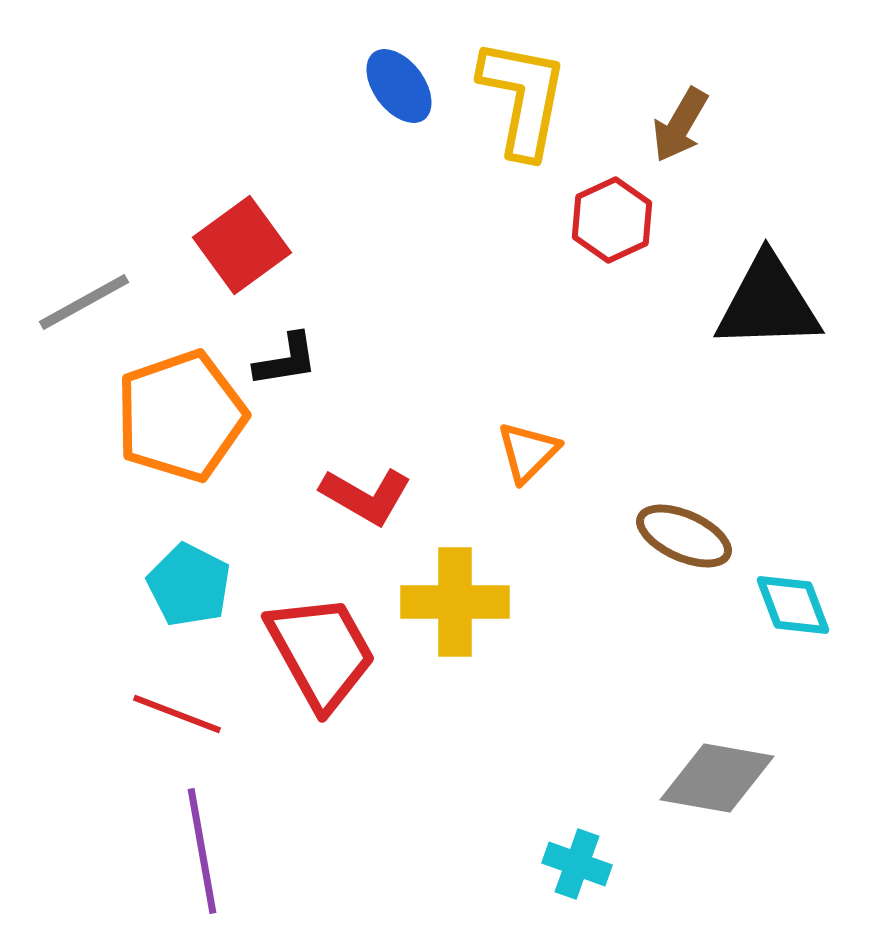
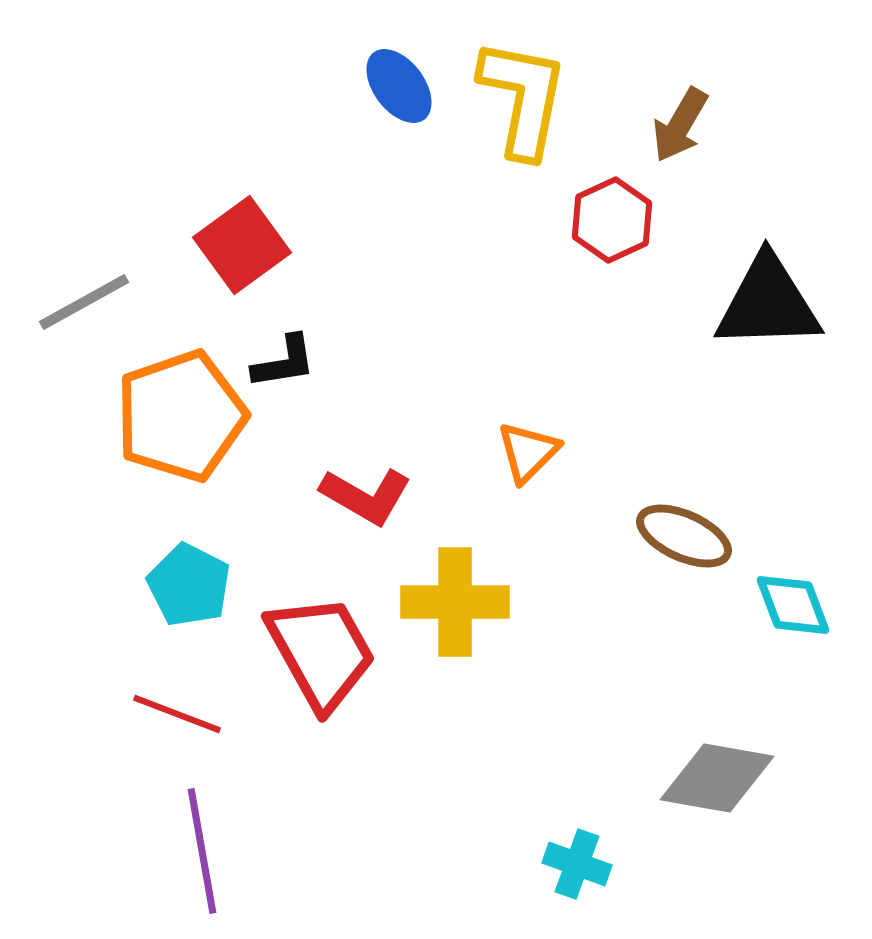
black L-shape: moved 2 px left, 2 px down
